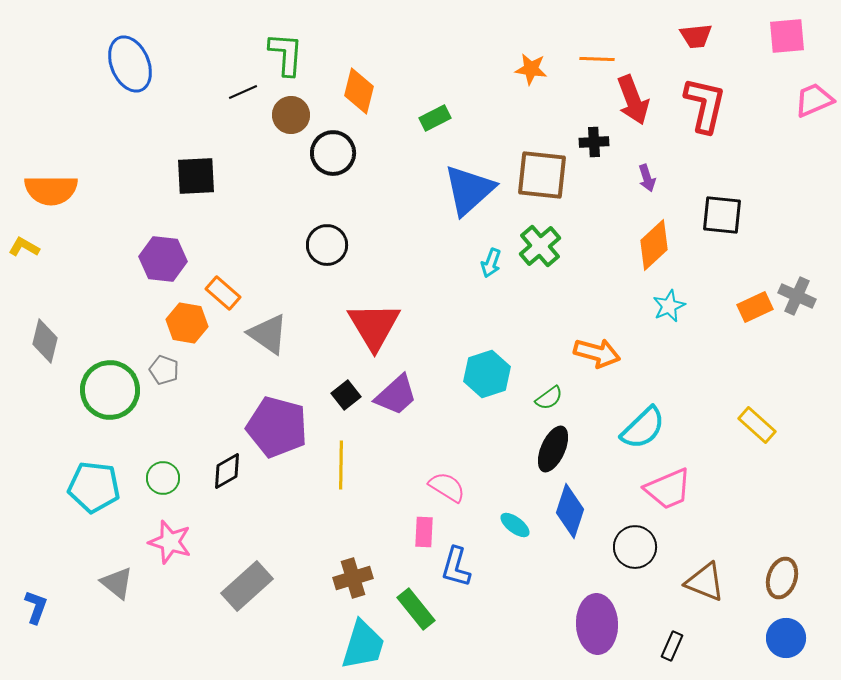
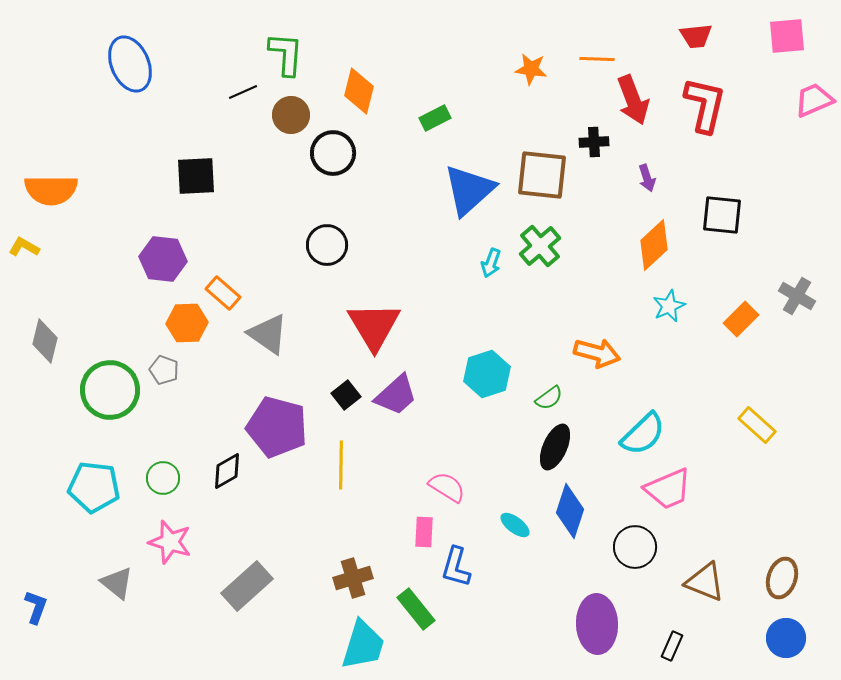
gray cross at (797, 296): rotated 6 degrees clockwise
orange rectangle at (755, 307): moved 14 px left, 12 px down; rotated 20 degrees counterclockwise
orange hexagon at (187, 323): rotated 12 degrees counterclockwise
cyan semicircle at (643, 428): moved 6 px down
black ellipse at (553, 449): moved 2 px right, 2 px up
